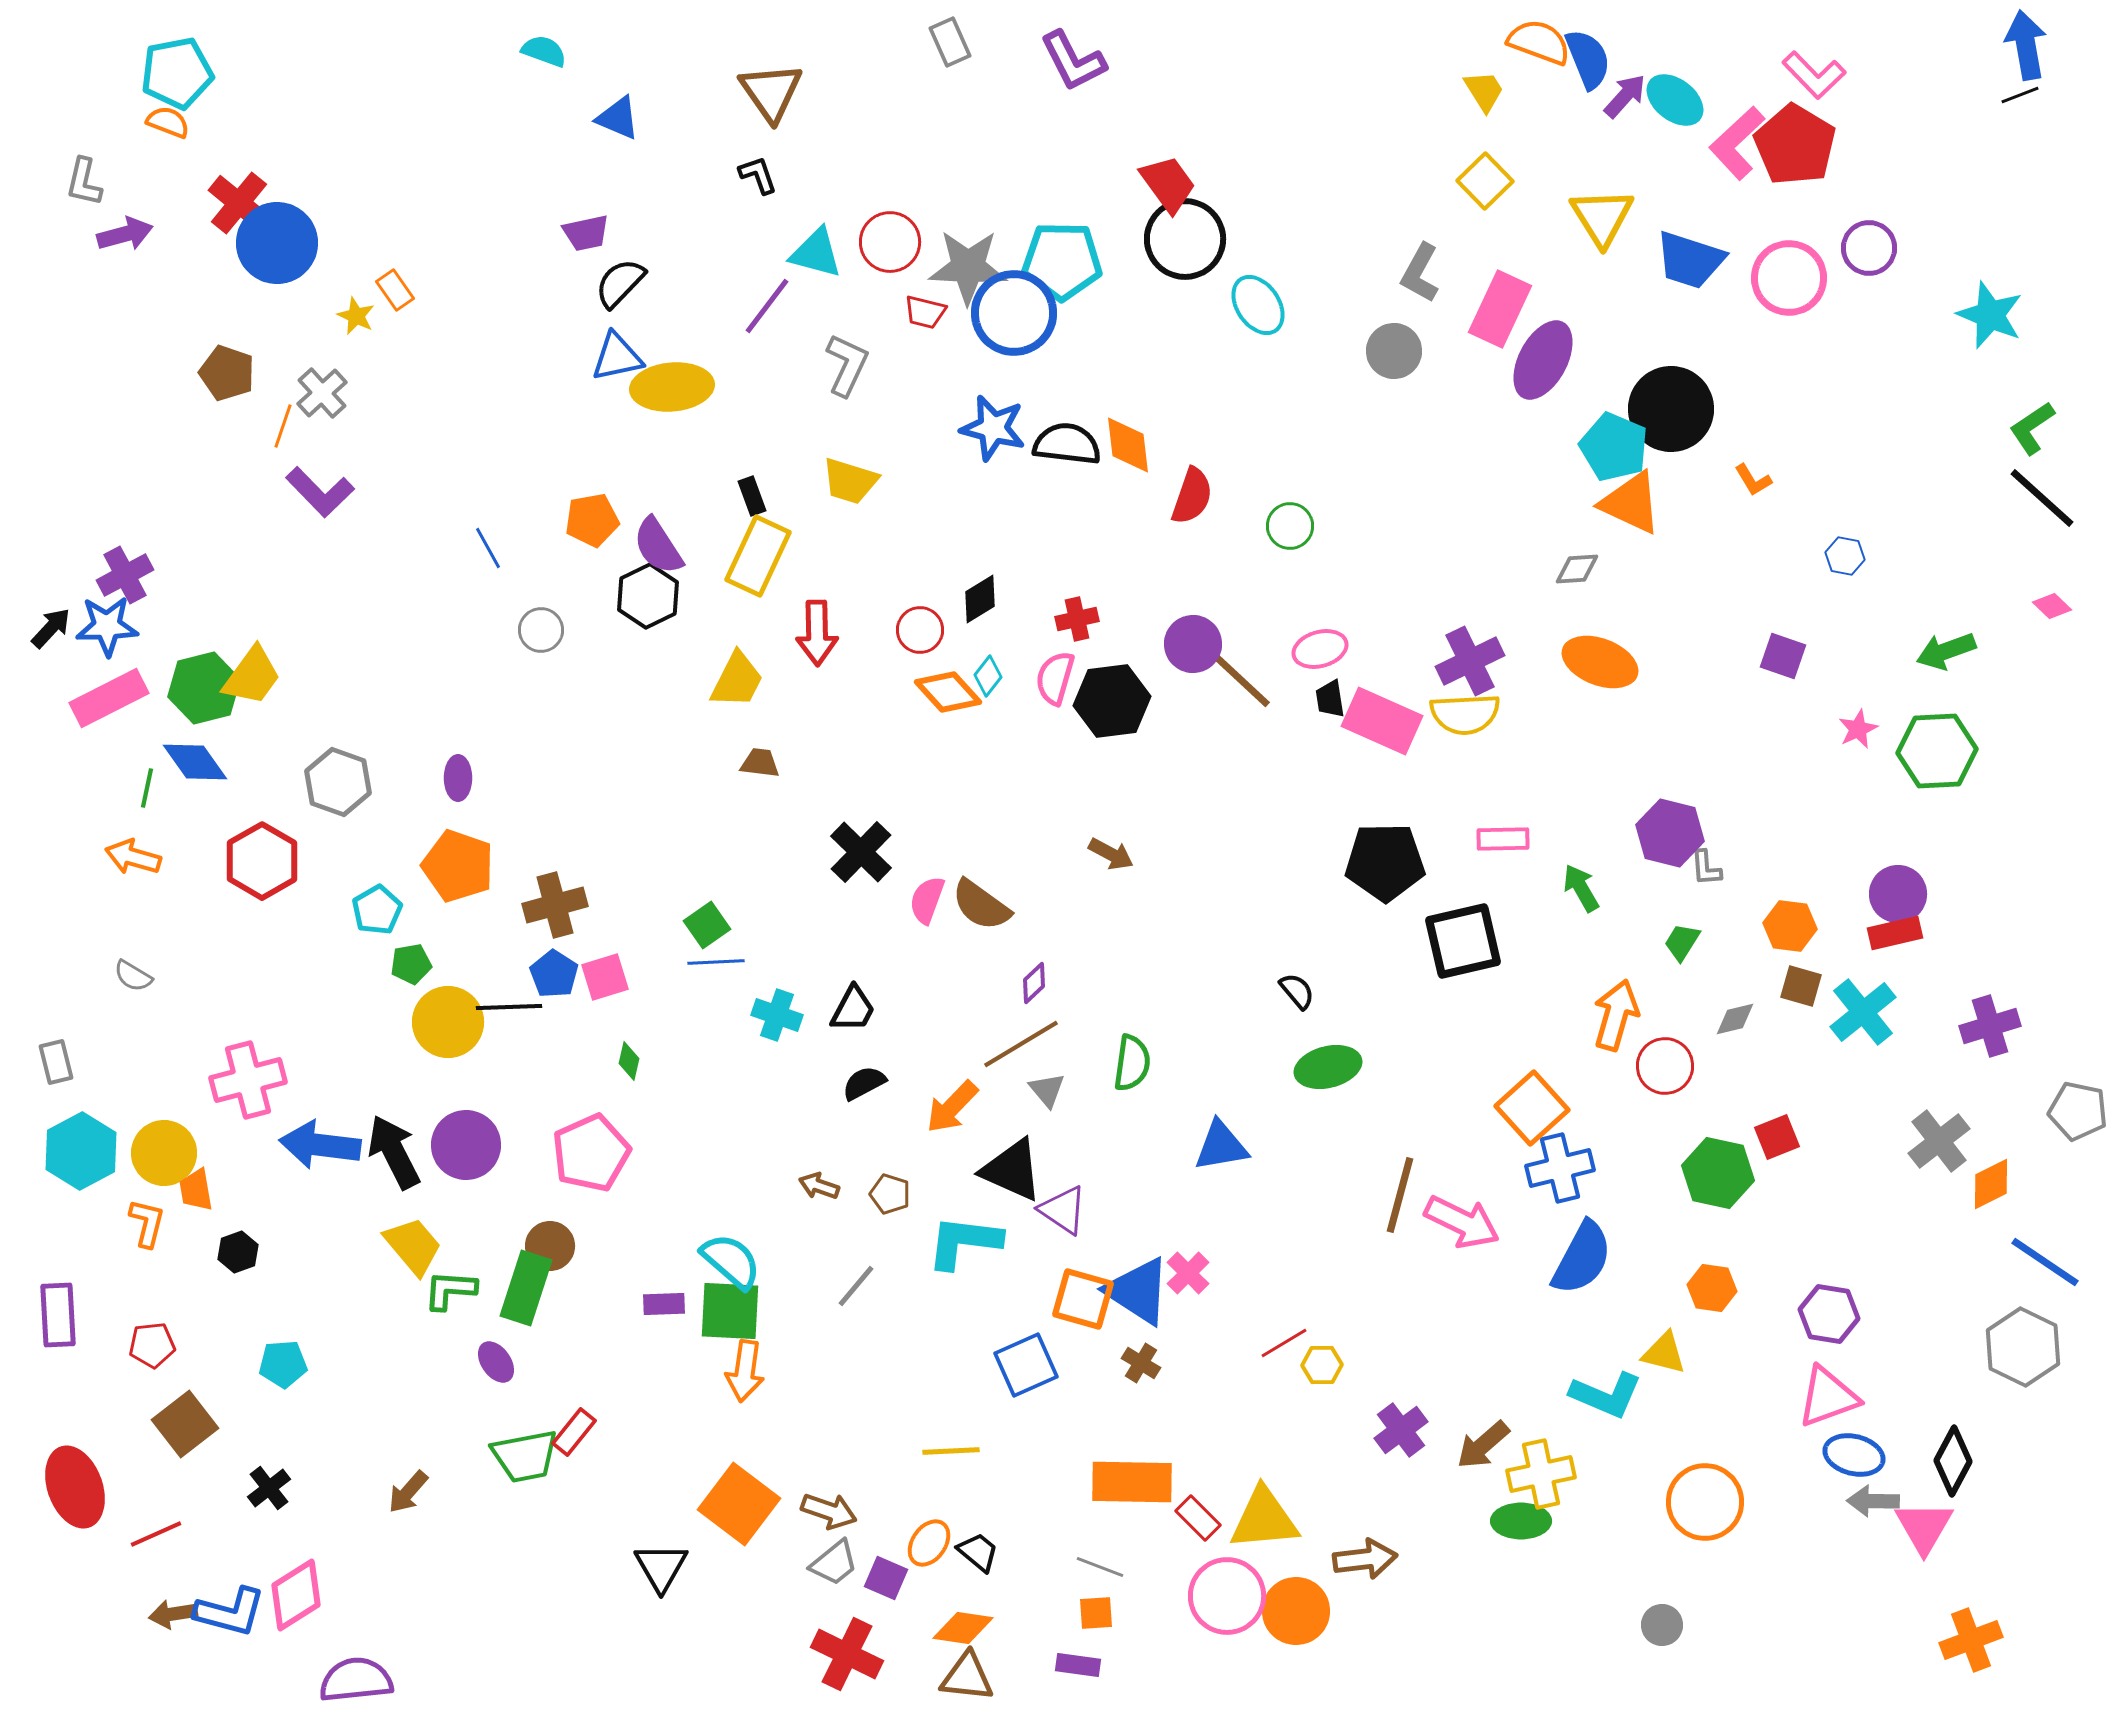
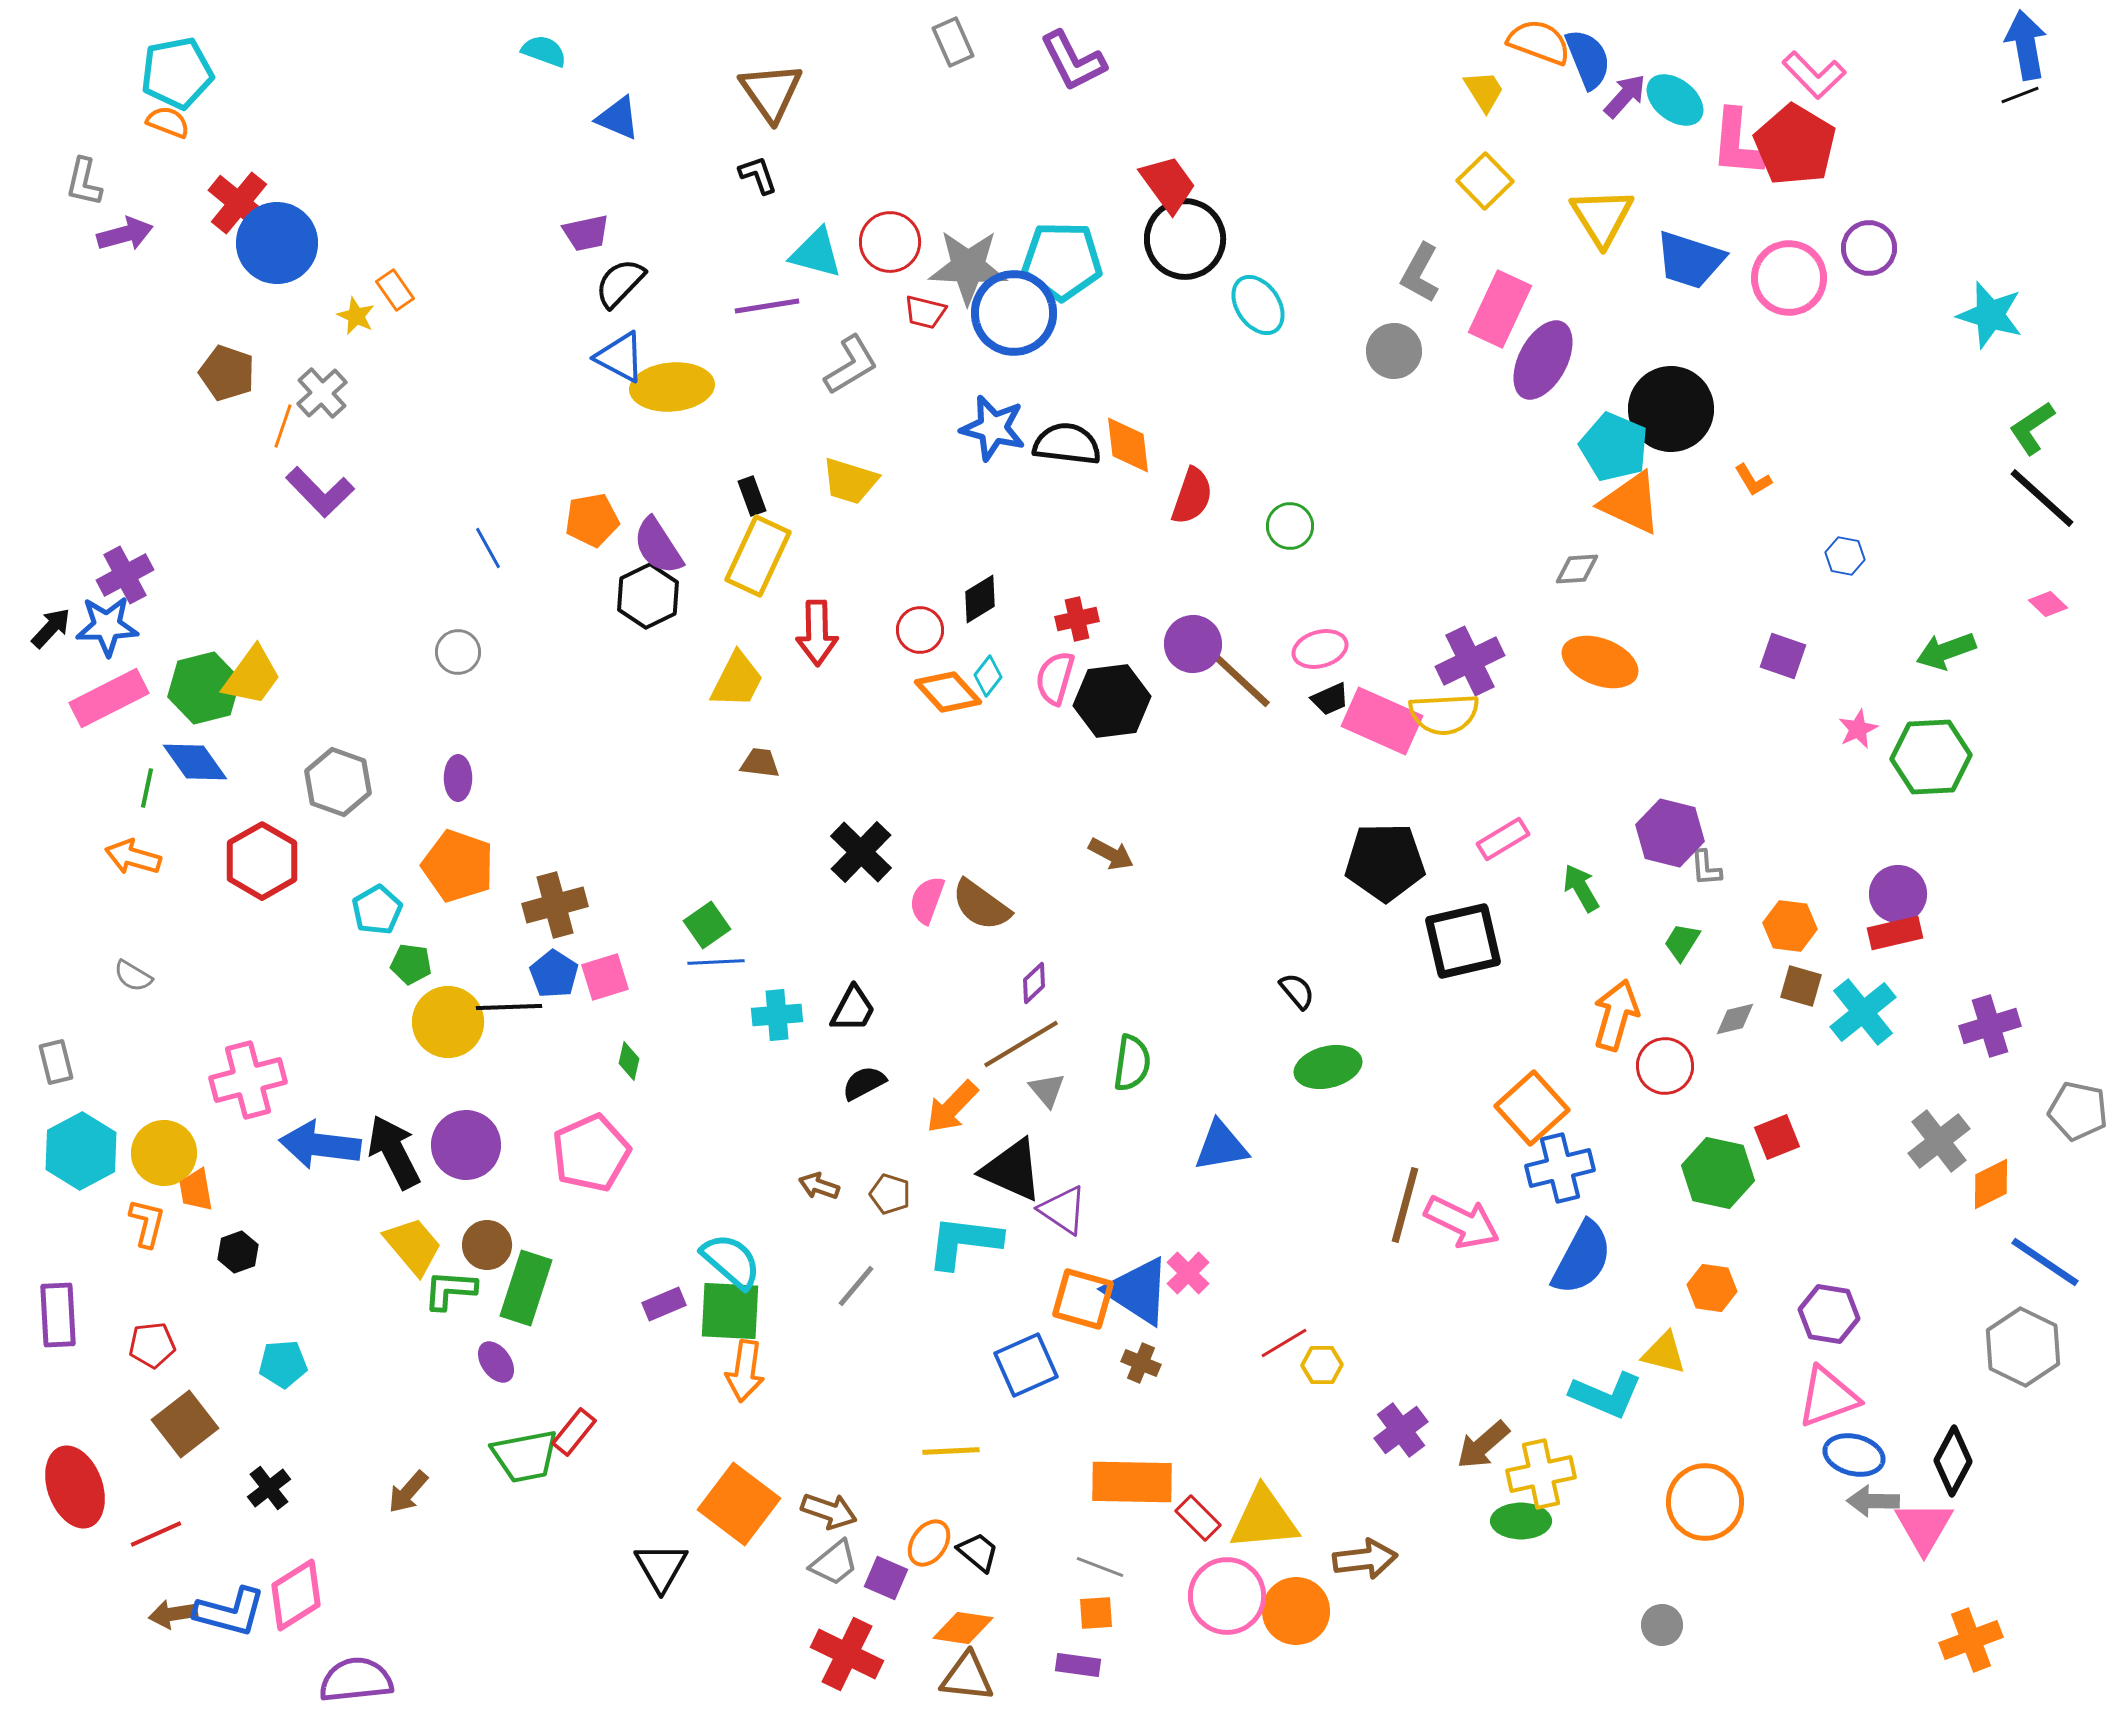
gray rectangle at (950, 42): moved 3 px right
pink L-shape at (1737, 143): rotated 42 degrees counterclockwise
purple line at (767, 306): rotated 44 degrees clockwise
cyan star at (1990, 315): rotated 6 degrees counterclockwise
blue triangle at (617, 357): moved 3 px right; rotated 40 degrees clockwise
gray L-shape at (847, 365): moved 4 px right; rotated 34 degrees clockwise
pink diamond at (2052, 606): moved 4 px left, 2 px up
gray circle at (541, 630): moved 83 px left, 22 px down
black trapezoid at (1330, 699): rotated 105 degrees counterclockwise
yellow semicircle at (1465, 714): moved 21 px left
green hexagon at (1937, 751): moved 6 px left, 6 px down
pink rectangle at (1503, 839): rotated 30 degrees counterclockwise
green pentagon at (411, 964): rotated 18 degrees clockwise
cyan cross at (777, 1015): rotated 24 degrees counterclockwise
brown line at (1400, 1195): moved 5 px right, 10 px down
brown circle at (550, 1246): moved 63 px left, 1 px up
purple rectangle at (664, 1304): rotated 21 degrees counterclockwise
brown cross at (1141, 1363): rotated 9 degrees counterclockwise
